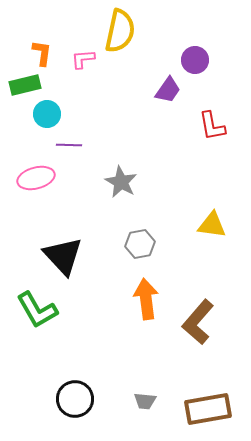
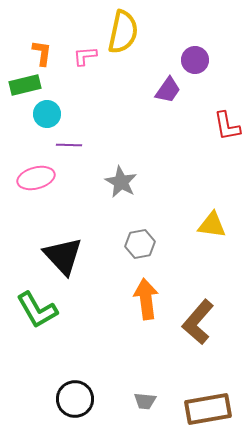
yellow semicircle: moved 3 px right, 1 px down
pink L-shape: moved 2 px right, 3 px up
red L-shape: moved 15 px right
